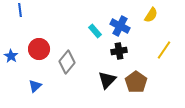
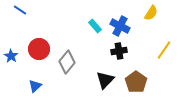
blue line: rotated 48 degrees counterclockwise
yellow semicircle: moved 2 px up
cyan rectangle: moved 5 px up
black triangle: moved 2 px left
